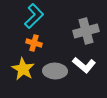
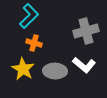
cyan L-shape: moved 5 px left
